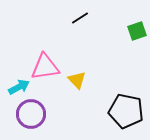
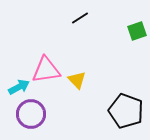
pink triangle: moved 1 px right, 3 px down
black pentagon: rotated 8 degrees clockwise
